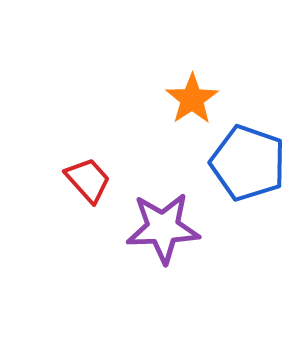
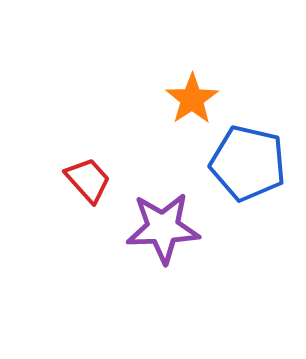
blue pentagon: rotated 6 degrees counterclockwise
